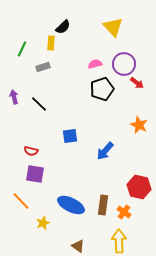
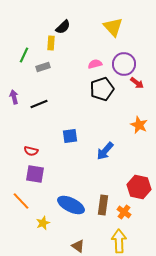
green line: moved 2 px right, 6 px down
black line: rotated 66 degrees counterclockwise
